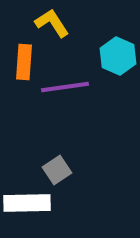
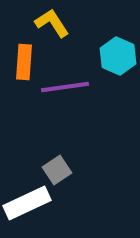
white rectangle: rotated 24 degrees counterclockwise
